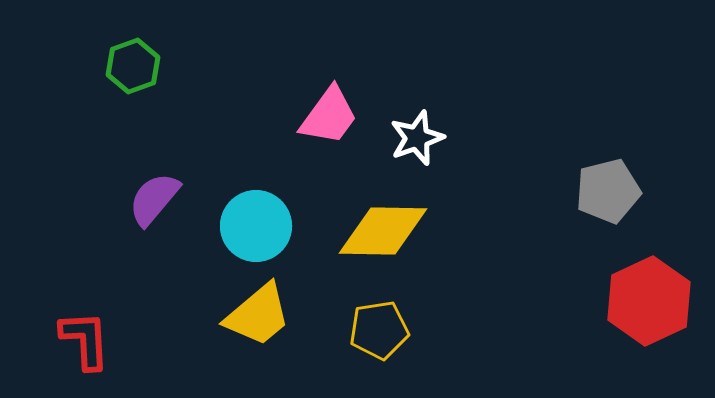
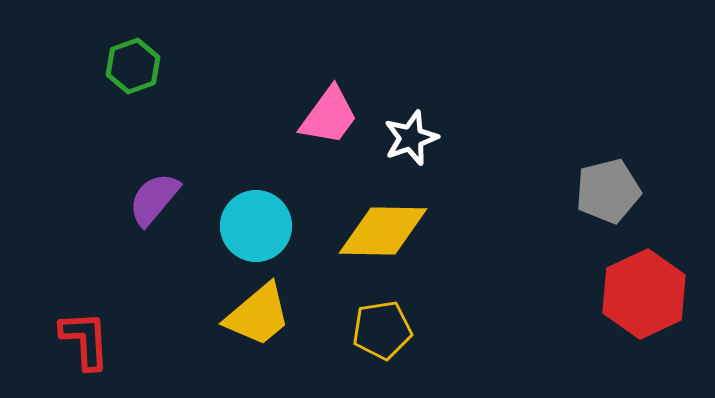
white star: moved 6 px left
red hexagon: moved 5 px left, 7 px up
yellow pentagon: moved 3 px right
